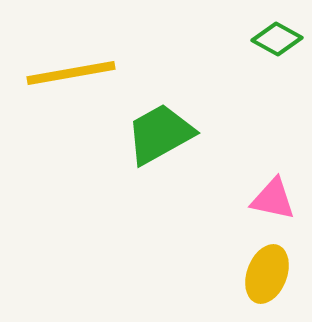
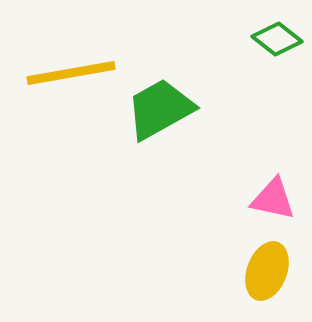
green diamond: rotated 9 degrees clockwise
green trapezoid: moved 25 px up
yellow ellipse: moved 3 px up
